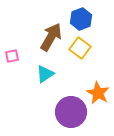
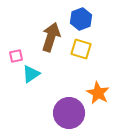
brown arrow: rotated 12 degrees counterclockwise
yellow square: moved 1 px right, 1 px down; rotated 20 degrees counterclockwise
pink square: moved 4 px right
cyan triangle: moved 14 px left
purple circle: moved 2 px left, 1 px down
